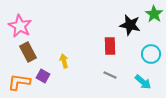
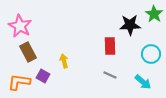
black star: rotated 15 degrees counterclockwise
